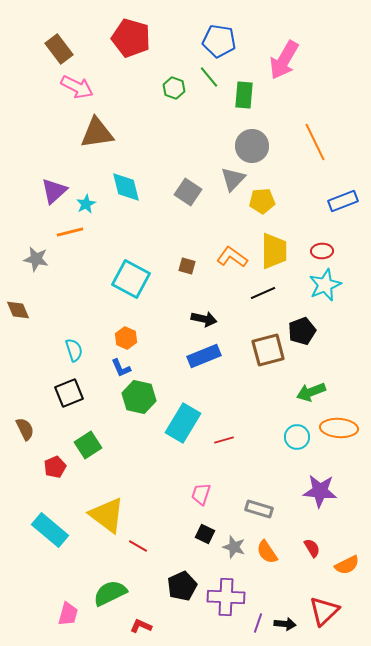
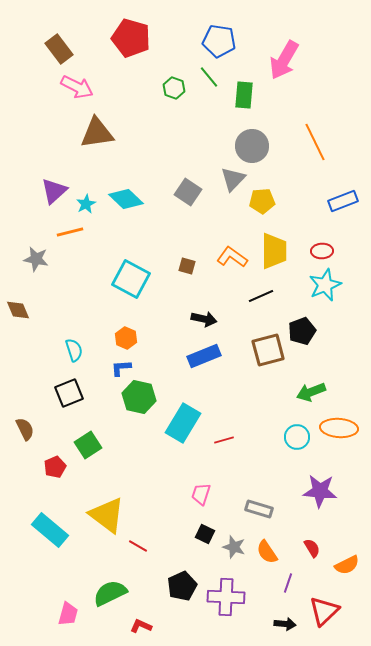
cyan diamond at (126, 187): moved 12 px down; rotated 32 degrees counterclockwise
black line at (263, 293): moved 2 px left, 3 px down
blue L-shape at (121, 368): rotated 110 degrees clockwise
purple line at (258, 623): moved 30 px right, 40 px up
